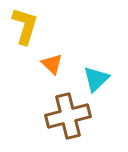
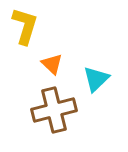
brown cross: moved 14 px left, 6 px up
